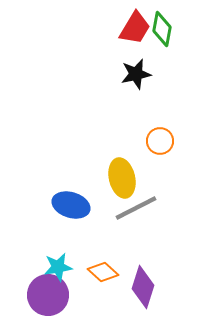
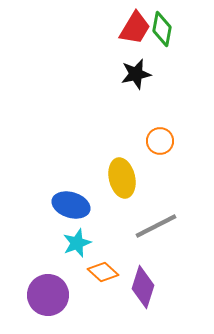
gray line: moved 20 px right, 18 px down
cyan star: moved 19 px right, 24 px up; rotated 12 degrees counterclockwise
